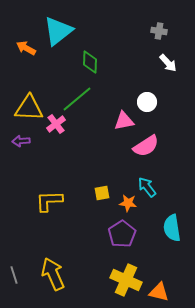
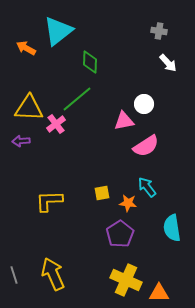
white circle: moved 3 px left, 2 px down
purple pentagon: moved 2 px left
orange triangle: moved 1 px down; rotated 15 degrees counterclockwise
